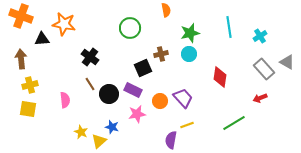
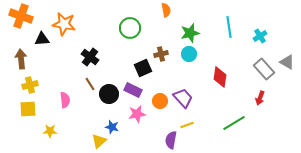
red arrow: rotated 48 degrees counterclockwise
yellow square: rotated 12 degrees counterclockwise
yellow star: moved 31 px left, 1 px up; rotated 24 degrees counterclockwise
